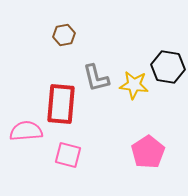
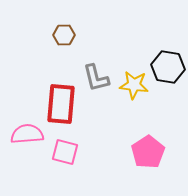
brown hexagon: rotated 10 degrees clockwise
pink semicircle: moved 1 px right, 3 px down
pink square: moved 3 px left, 3 px up
